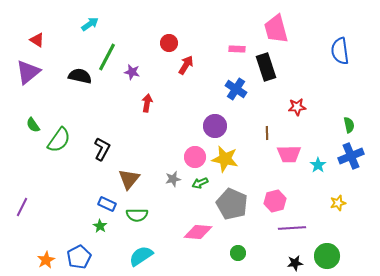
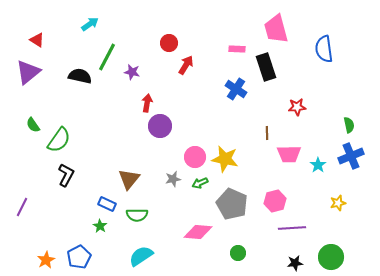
blue semicircle at (340, 51): moved 16 px left, 2 px up
purple circle at (215, 126): moved 55 px left
black L-shape at (102, 149): moved 36 px left, 26 px down
green circle at (327, 256): moved 4 px right, 1 px down
